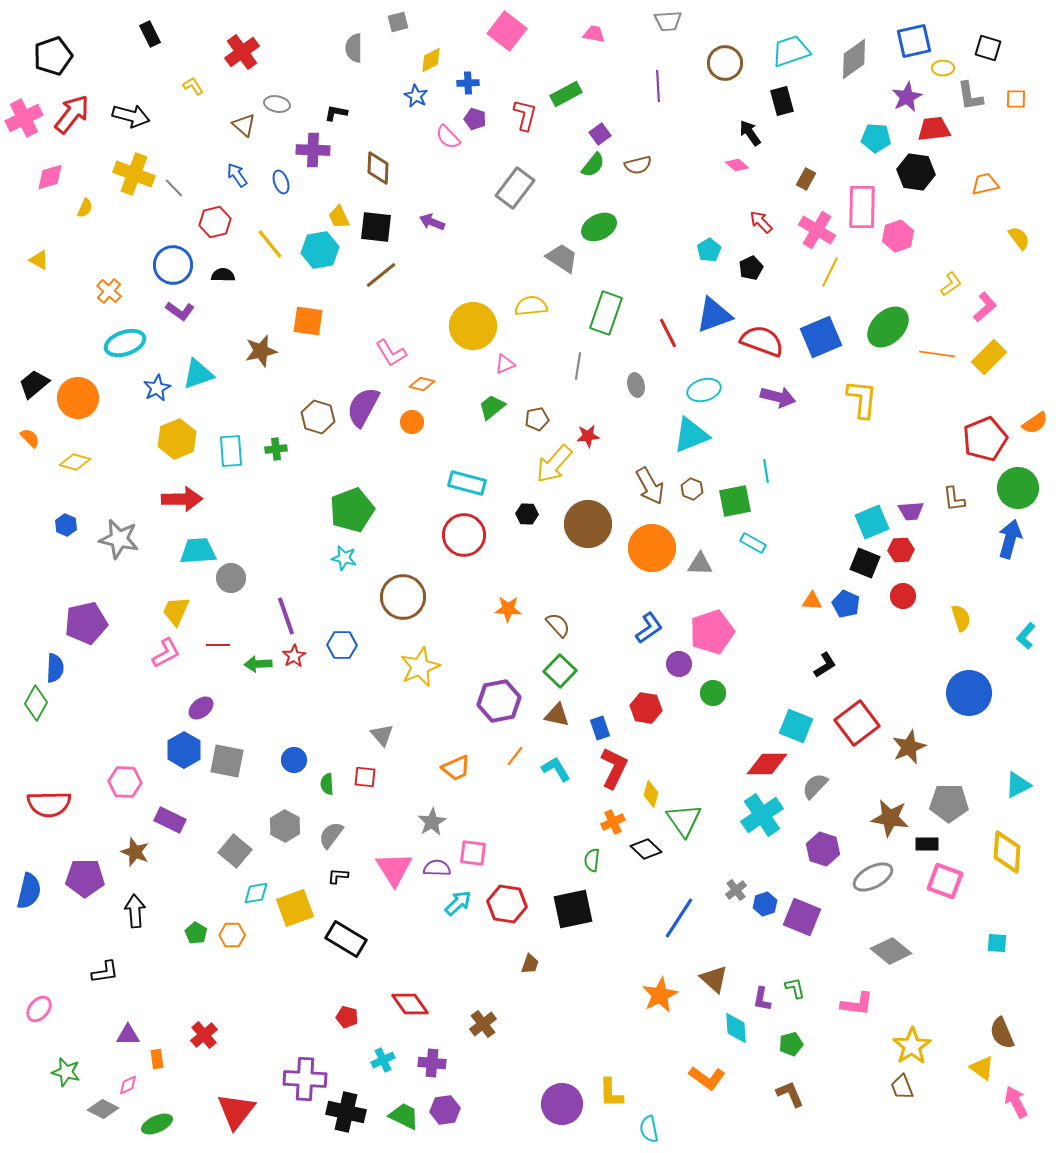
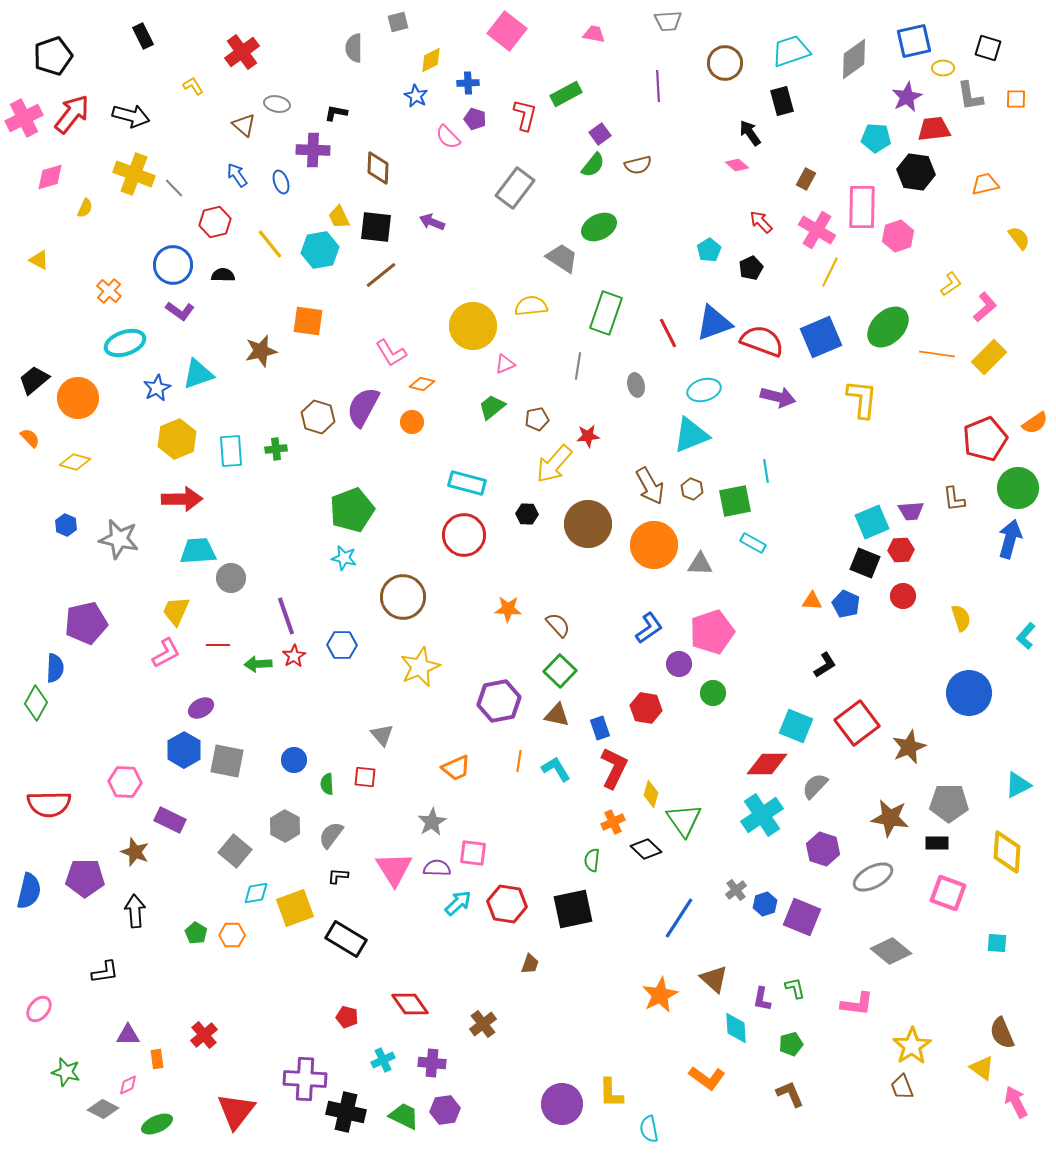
black rectangle at (150, 34): moved 7 px left, 2 px down
blue triangle at (714, 315): moved 8 px down
black trapezoid at (34, 384): moved 4 px up
orange circle at (652, 548): moved 2 px right, 3 px up
purple ellipse at (201, 708): rotated 10 degrees clockwise
orange line at (515, 756): moved 4 px right, 5 px down; rotated 30 degrees counterclockwise
black rectangle at (927, 844): moved 10 px right, 1 px up
pink square at (945, 881): moved 3 px right, 12 px down
